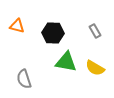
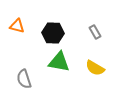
gray rectangle: moved 1 px down
green triangle: moved 7 px left
